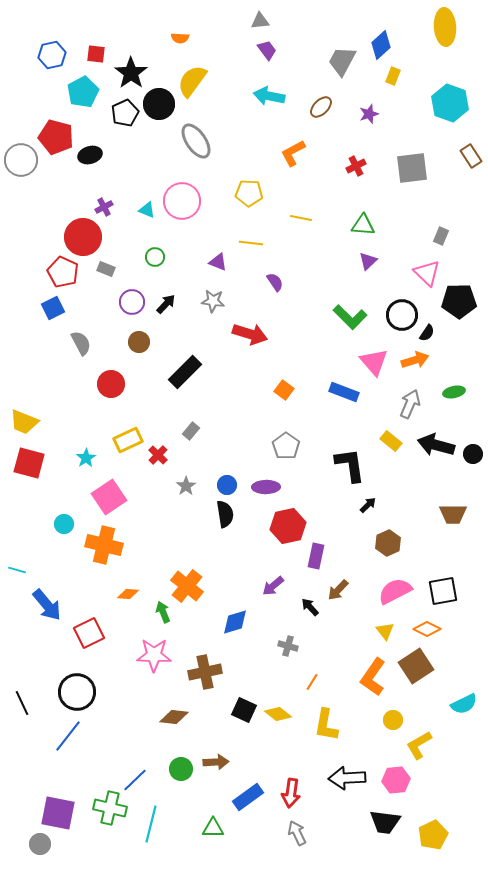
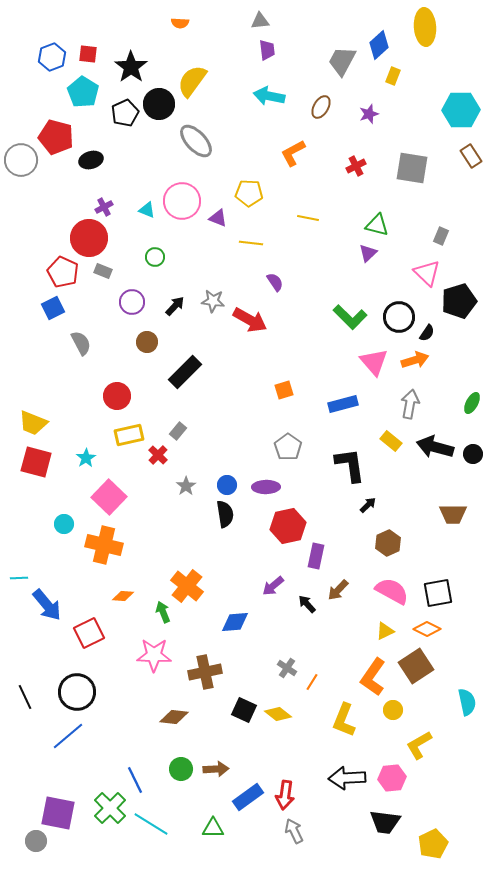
yellow ellipse at (445, 27): moved 20 px left
orange semicircle at (180, 38): moved 15 px up
blue diamond at (381, 45): moved 2 px left
purple trapezoid at (267, 50): rotated 30 degrees clockwise
red square at (96, 54): moved 8 px left
blue hexagon at (52, 55): moved 2 px down; rotated 8 degrees counterclockwise
black star at (131, 73): moved 6 px up
cyan pentagon at (83, 92): rotated 12 degrees counterclockwise
cyan hexagon at (450, 103): moved 11 px right, 7 px down; rotated 21 degrees counterclockwise
brown ellipse at (321, 107): rotated 15 degrees counterclockwise
gray ellipse at (196, 141): rotated 9 degrees counterclockwise
black ellipse at (90, 155): moved 1 px right, 5 px down
gray square at (412, 168): rotated 16 degrees clockwise
yellow line at (301, 218): moved 7 px right
green triangle at (363, 225): moved 14 px right; rotated 10 degrees clockwise
red circle at (83, 237): moved 6 px right, 1 px down
purple triangle at (368, 261): moved 8 px up
purple triangle at (218, 262): moved 44 px up
gray rectangle at (106, 269): moved 3 px left, 2 px down
black pentagon at (459, 301): rotated 16 degrees counterclockwise
black arrow at (166, 304): moved 9 px right, 2 px down
black circle at (402, 315): moved 3 px left, 2 px down
red arrow at (250, 334): moved 14 px up; rotated 12 degrees clockwise
brown circle at (139, 342): moved 8 px right
red circle at (111, 384): moved 6 px right, 12 px down
orange square at (284, 390): rotated 36 degrees clockwise
blue rectangle at (344, 392): moved 1 px left, 12 px down; rotated 36 degrees counterclockwise
green ellipse at (454, 392): moved 18 px right, 11 px down; rotated 50 degrees counterclockwise
gray arrow at (410, 404): rotated 12 degrees counterclockwise
yellow trapezoid at (24, 422): moved 9 px right, 1 px down
gray rectangle at (191, 431): moved 13 px left
yellow rectangle at (128, 440): moved 1 px right, 5 px up; rotated 12 degrees clockwise
black arrow at (436, 445): moved 1 px left, 2 px down
gray pentagon at (286, 446): moved 2 px right, 1 px down
red square at (29, 463): moved 7 px right, 1 px up
pink square at (109, 497): rotated 12 degrees counterclockwise
cyan line at (17, 570): moved 2 px right, 8 px down; rotated 18 degrees counterclockwise
pink semicircle at (395, 591): moved 3 px left; rotated 56 degrees clockwise
black square at (443, 591): moved 5 px left, 2 px down
orange diamond at (128, 594): moved 5 px left, 2 px down
black arrow at (310, 607): moved 3 px left, 3 px up
blue diamond at (235, 622): rotated 12 degrees clockwise
yellow triangle at (385, 631): rotated 42 degrees clockwise
gray cross at (288, 646): moved 1 px left, 22 px down; rotated 18 degrees clockwise
black line at (22, 703): moved 3 px right, 6 px up
cyan semicircle at (464, 704): moved 3 px right, 2 px up; rotated 76 degrees counterclockwise
yellow circle at (393, 720): moved 10 px up
yellow L-shape at (326, 725): moved 18 px right, 5 px up; rotated 12 degrees clockwise
blue line at (68, 736): rotated 12 degrees clockwise
brown arrow at (216, 762): moved 7 px down
blue line at (135, 780): rotated 72 degrees counterclockwise
pink hexagon at (396, 780): moved 4 px left, 2 px up
red arrow at (291, 793): moved 6 px left, 2 px down
green cross at (110, 808): rotated 32 degrees clockwise
cyan line at (151, 824): rotated 72 degrees counterclockwise
gray arrow at (297, 833): moved 3 px left, 2 px up
yellow pentagon at (433, 835): moved 9 px down
gray circle at (40, 844): moved 4 px left, 3 px up
